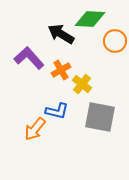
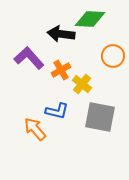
black arrow: rotated 24 degrees counterclockwise
orange circle: moved 2 px left, 15 px down
orange arrow: rotated 100 degrees clockwise
